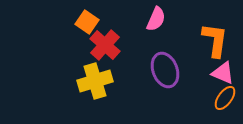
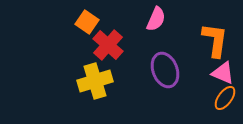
red cross: moved 3 px right
